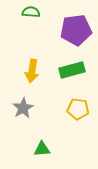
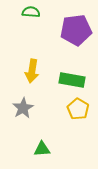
green rectangle: moved 10 px down; rotated 25 degrees clockwise
yellow pentagon: rotated 25 degrees clockwise
